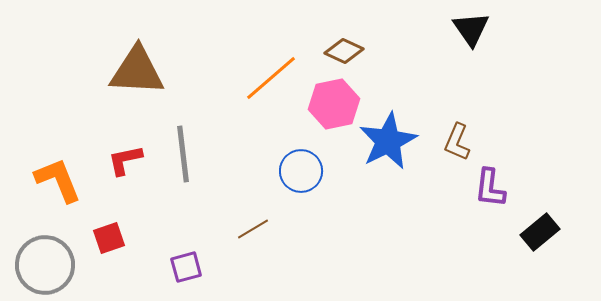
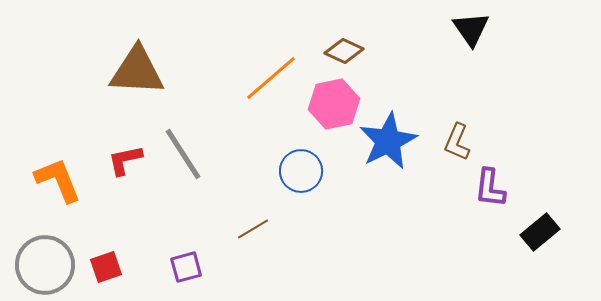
gray line: rotated 26 degrees counterclockwise
red square: moved 3 px left, 29 px down
